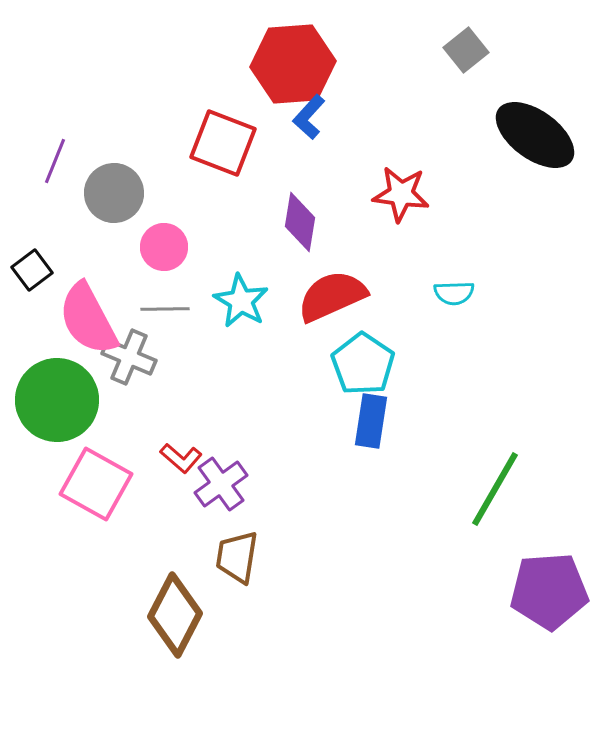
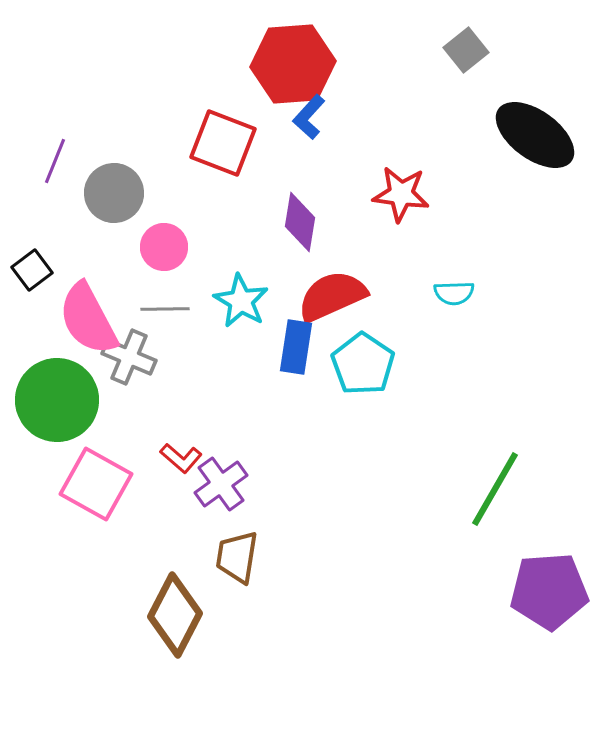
blue rectangle: moved 75 px left, 74 px up
